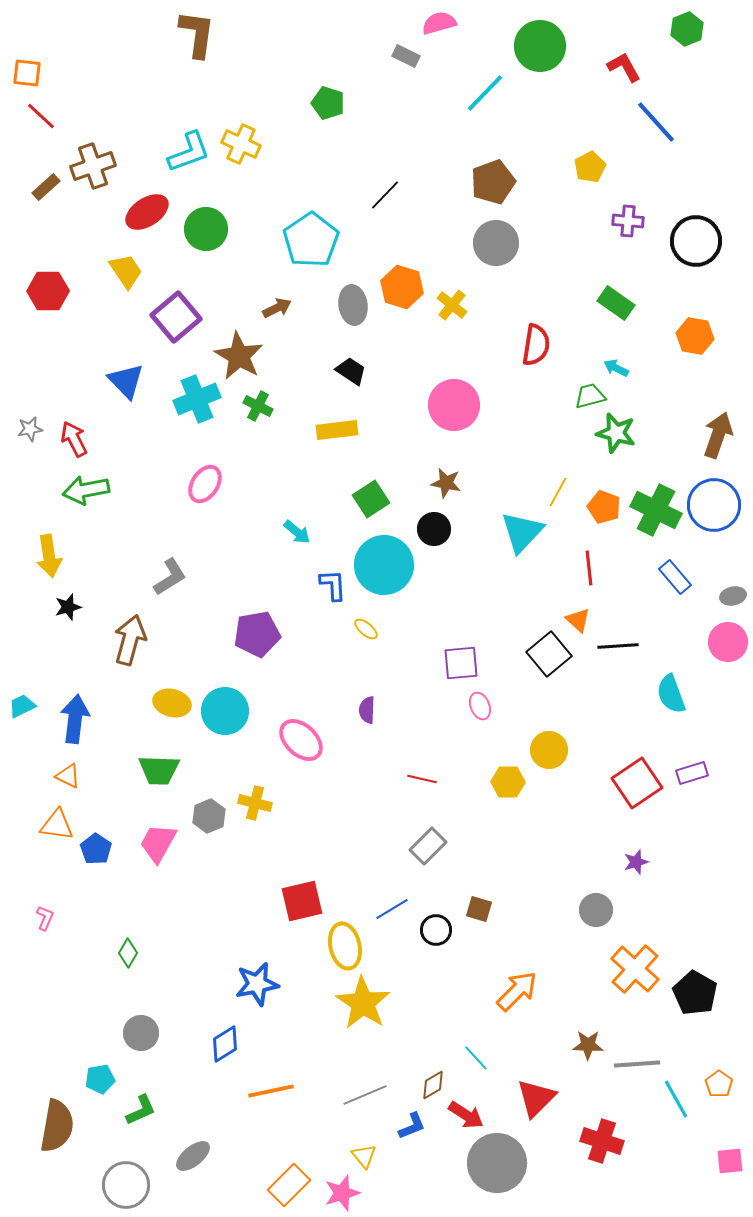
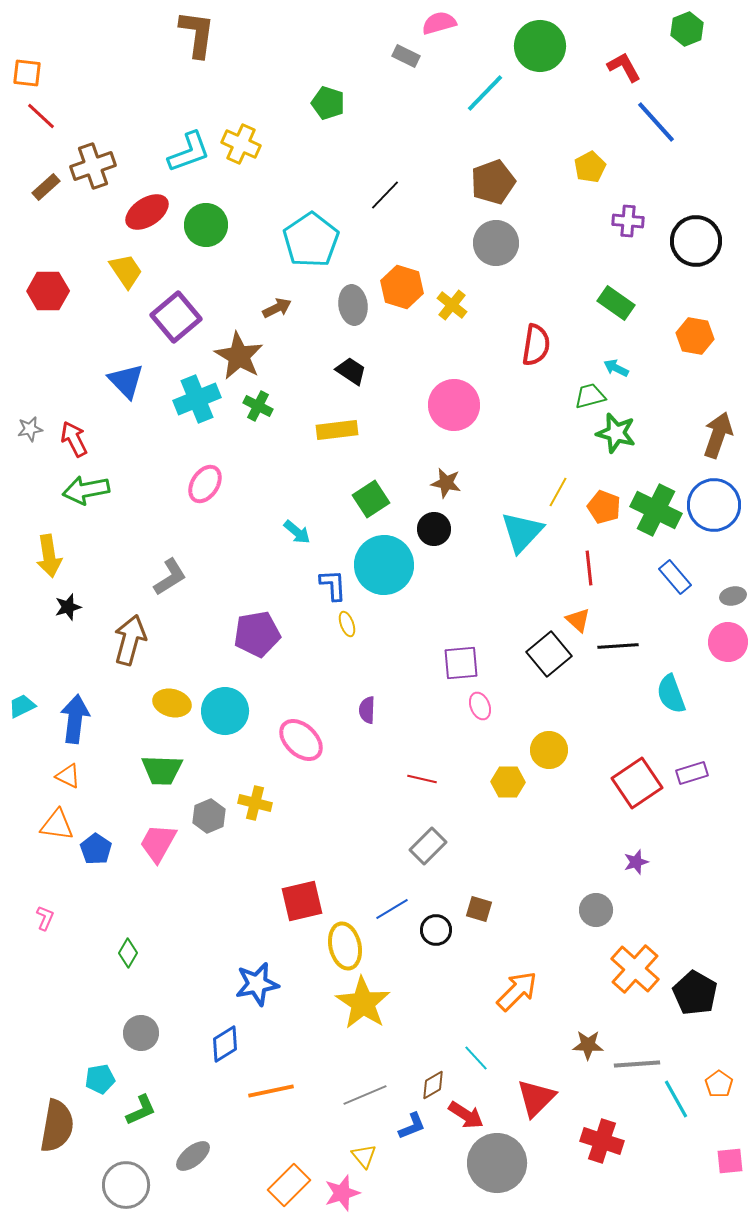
green circle at (206, 229): moved 4 px up
yellow ellipse at (366, 629): moved 19 px left, 5 px up; rotated 30 degrees clockwise
green trapezoid at (159, 770): moved 3 px right
